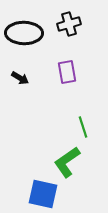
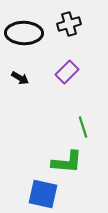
purple rectangle: rotated 55 degrees clockwise
green L-shape: rotated 140 degrees counterclockwise
